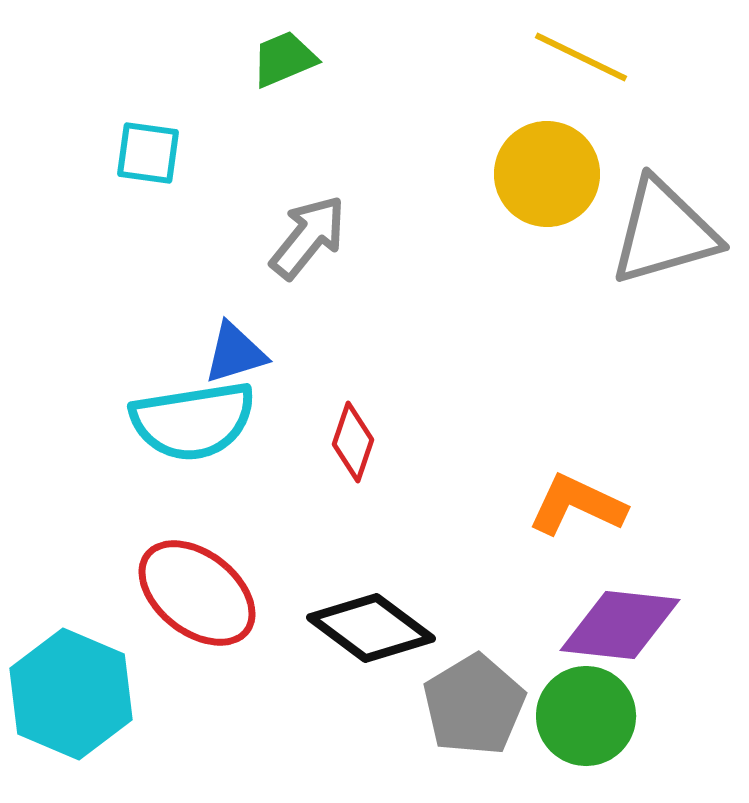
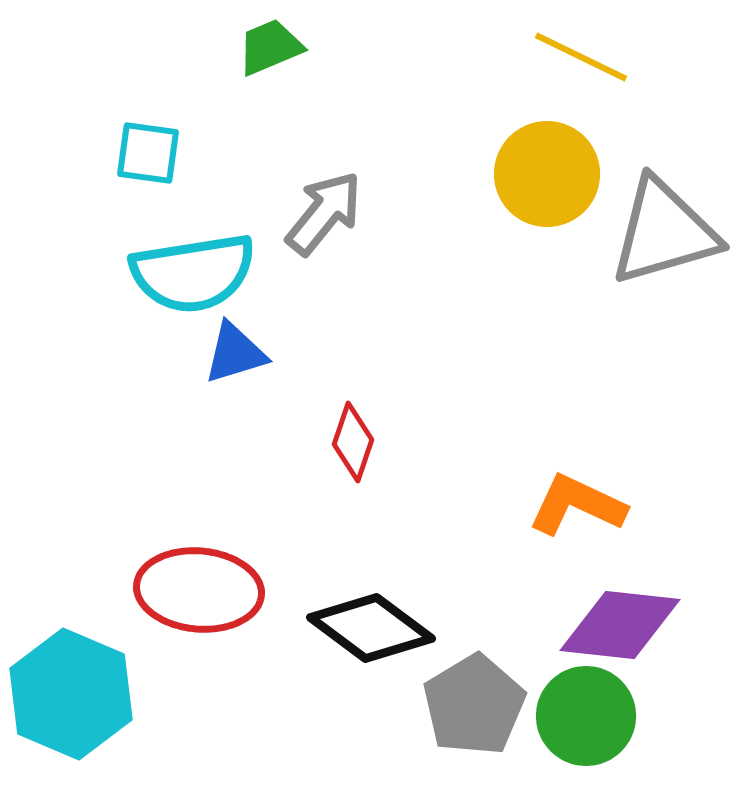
green trapezoid: moved 14 px left, 12 px up
gray arrow: moved 16 px right, 24 px up
cyan semicircle: moved 148 px up
red ellipse: moved 2 px right, 3 px up; rotated 33 degrees counterclockwise
